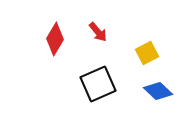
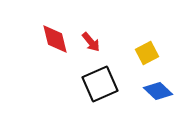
red arrow: moved 7 px left, 10 px down
red diamond: rotated 44 degrees counterclockwise
black square: moved 2 px right
